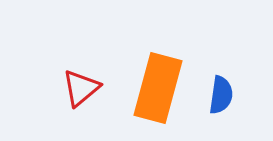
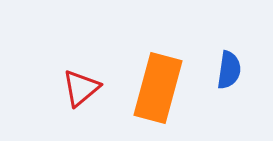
blue semicircle: moved 8 px right, 25 px up
